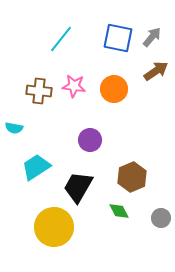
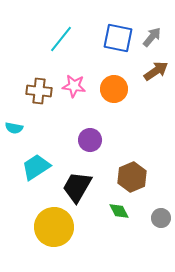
black trapezoid: moved 1 px left
